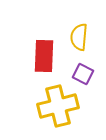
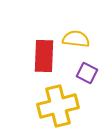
yellow semicircle: moved 3 px left, 2 px down; rotated 92 degrees clockwise
purple square: moved 4 px right, 1 px up
